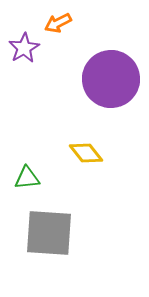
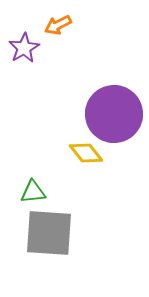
orange arrow: moved 2 px down
purple circle: moved 3 px right, 35 px down
green triangle: moved 6 px right, 14 px down
